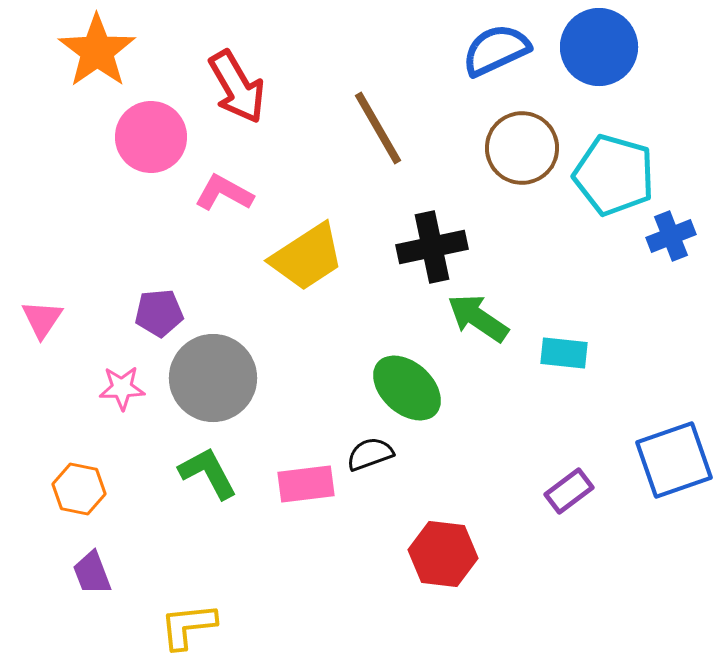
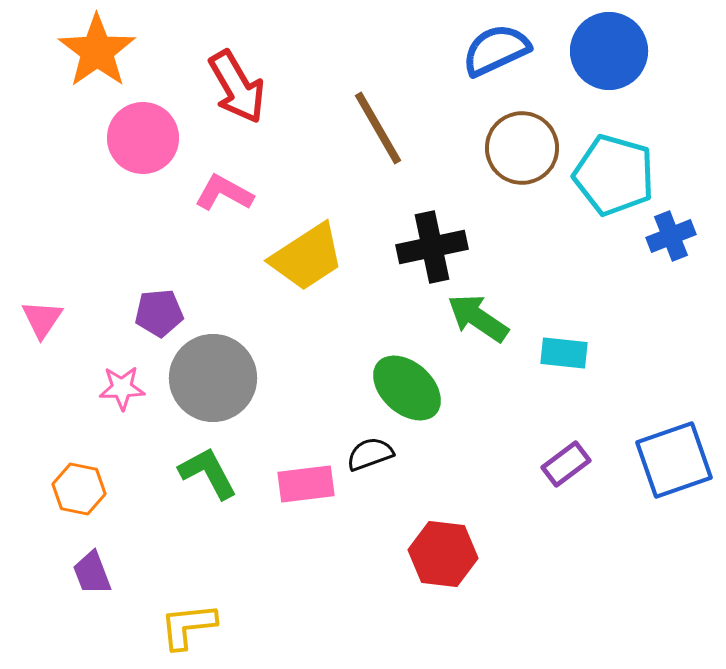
blue circle: moved 10 px right, 4 px down
pink circle: moved 8 px left, 1 px down
purple rectangle: moved 3 px left, 27 px up
